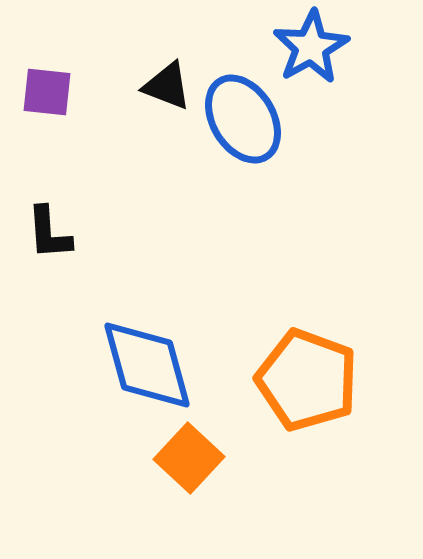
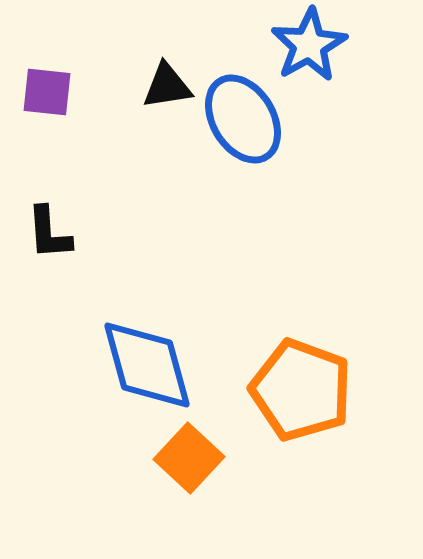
blue star: moved 2 px left, 2 px up
black triangle: rotated 30 degrees counterclockwise
orange pentagon: moved 6 px left, 10 px down
